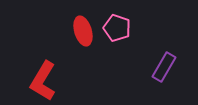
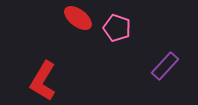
red ellipse: moved 5 px left, 13 px up; rotated 36 degrees counterclockwise
purple rectangle: moved 1 px right, 1 px up; rotated 12 degrees clockwise
